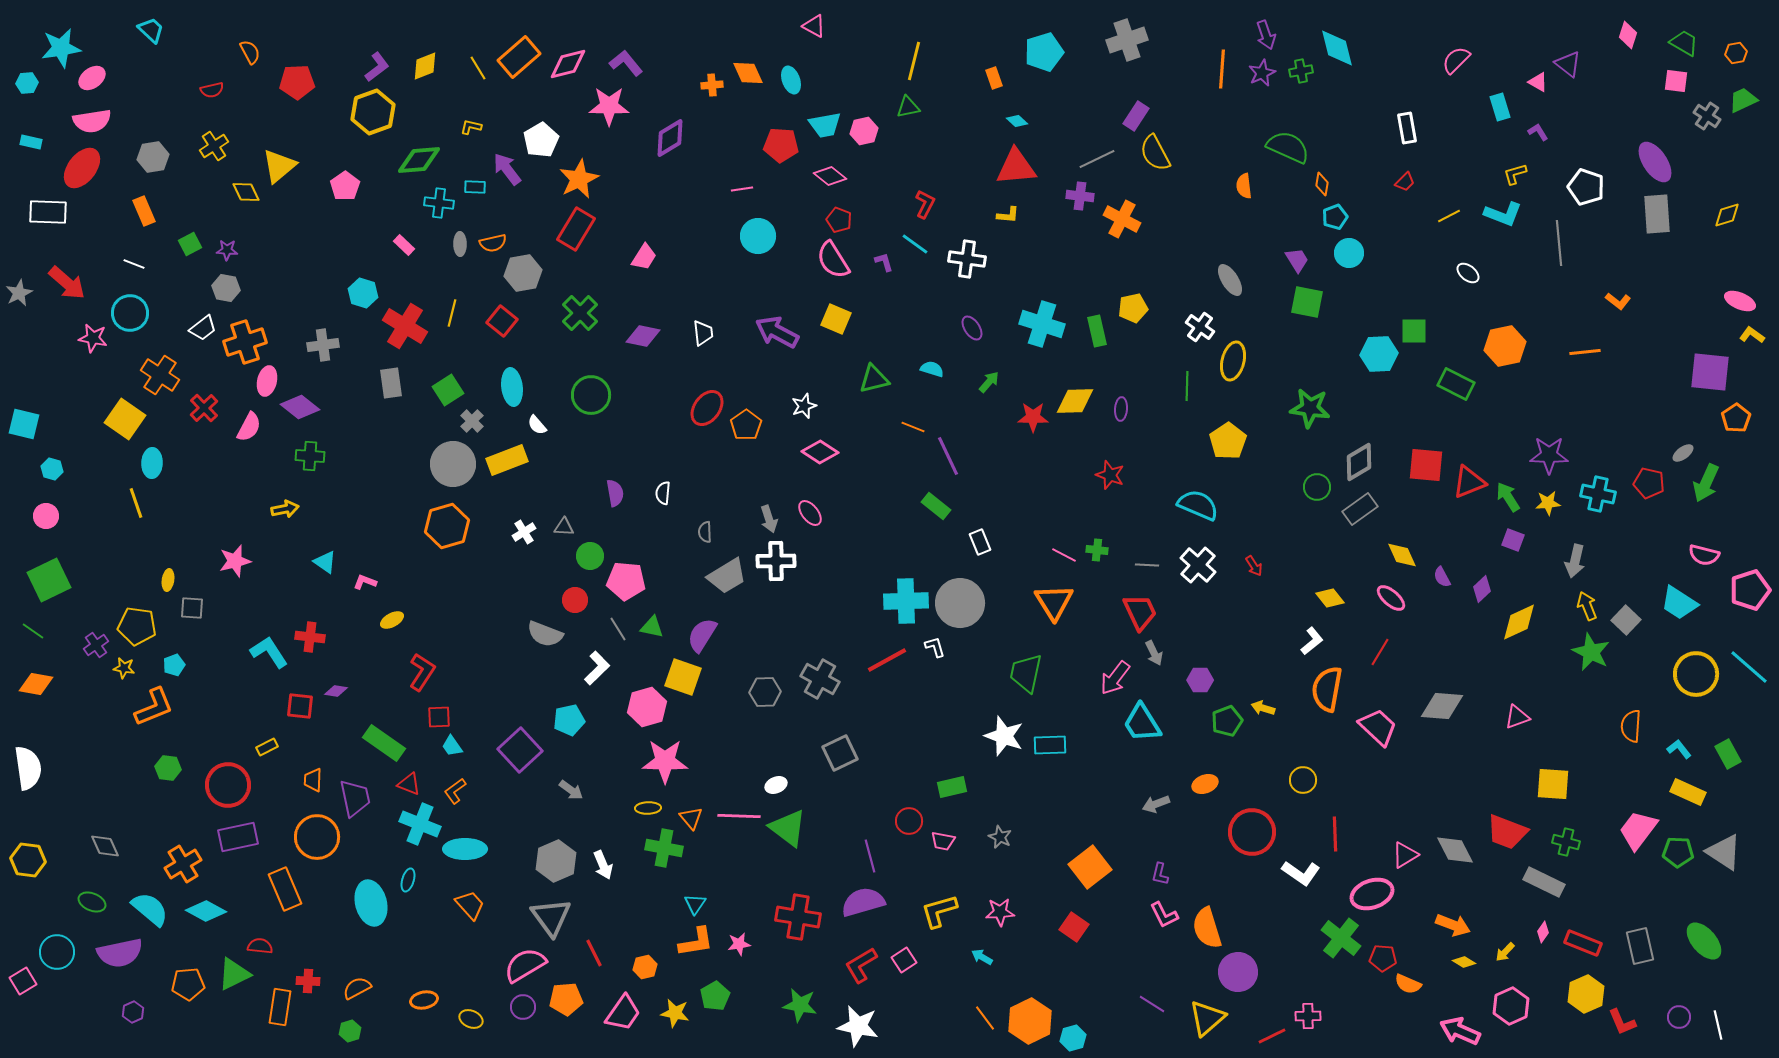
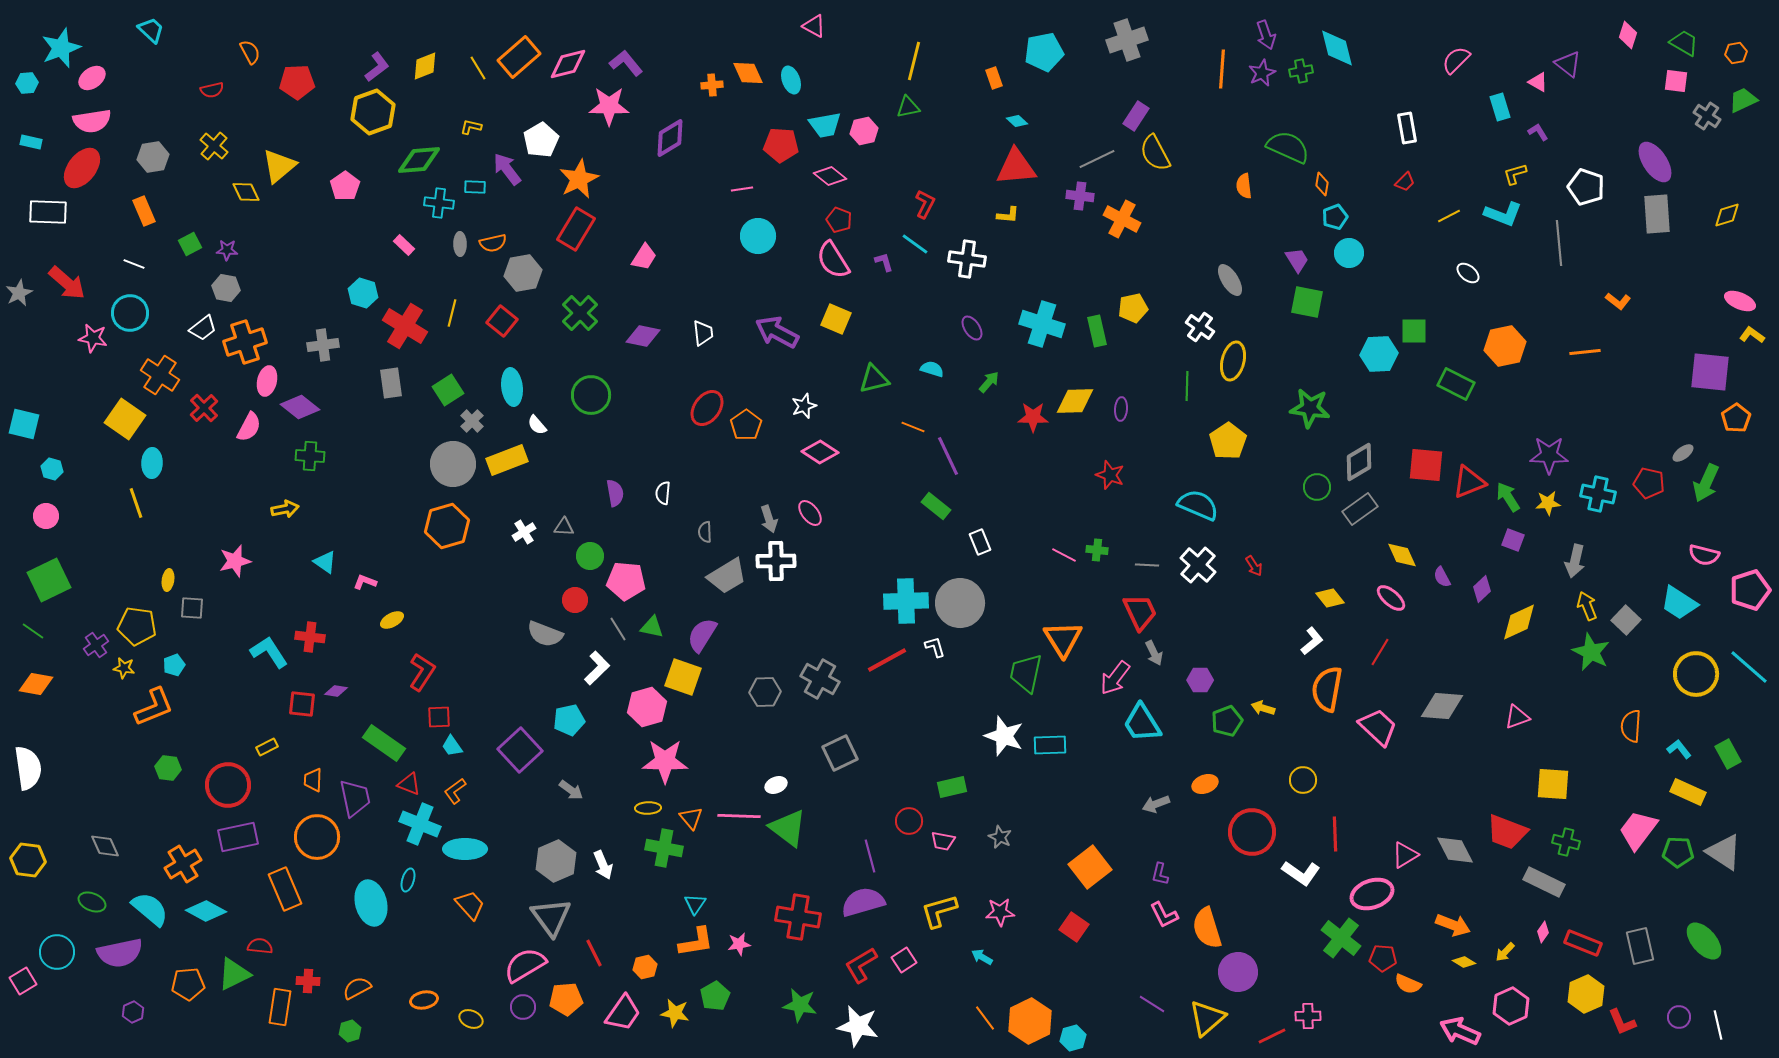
cyan star at (61, 48): rotated 12 degrees counterclockwise
cyan pentagon at (1044, 52): rotated 6 degrees clockwise
yellow cross at (214, 146): rotated 16 degrees counterclockwise
orange triangle at (1054, 602): moved 9 px right, 37 px down
red square at (300, 706): moved 2 px right, 2 px up
